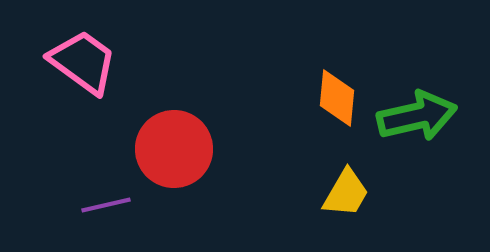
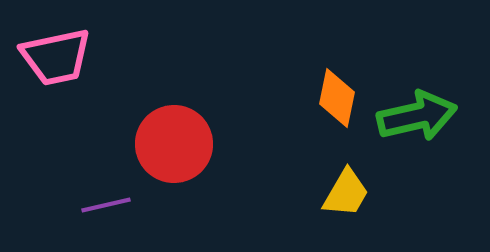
pink trapezoid: moved 27 px left, 5 px up; rotated 132 degrees clockwise
orange diamond: rotated 6 degrees clockwise
red circle: moved 5 px up
